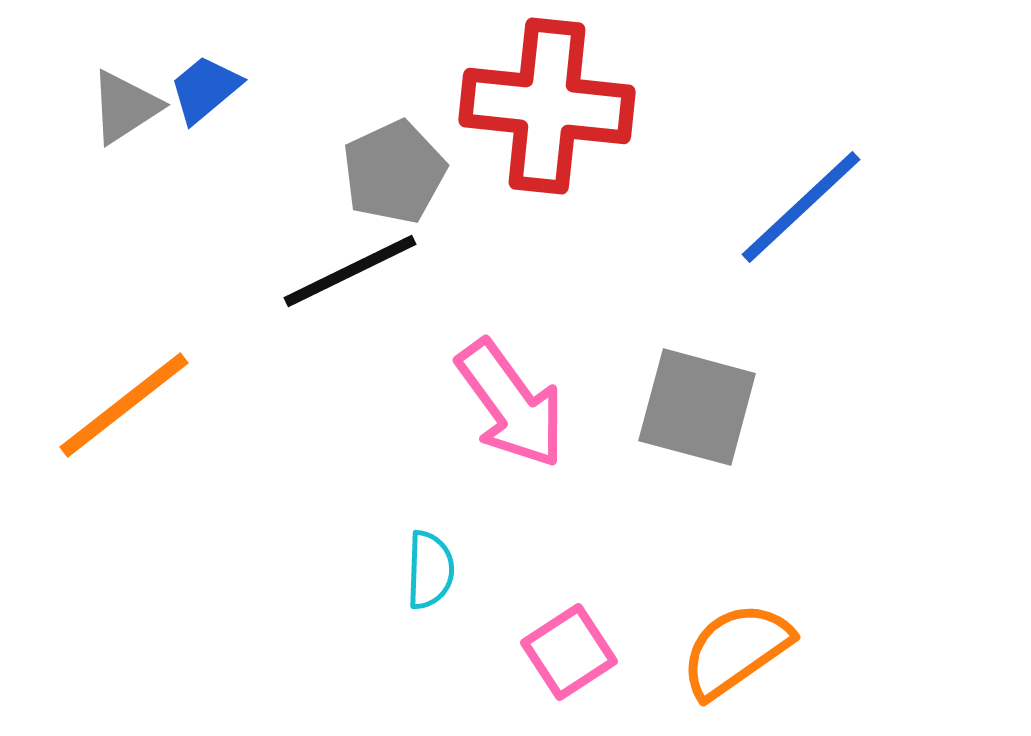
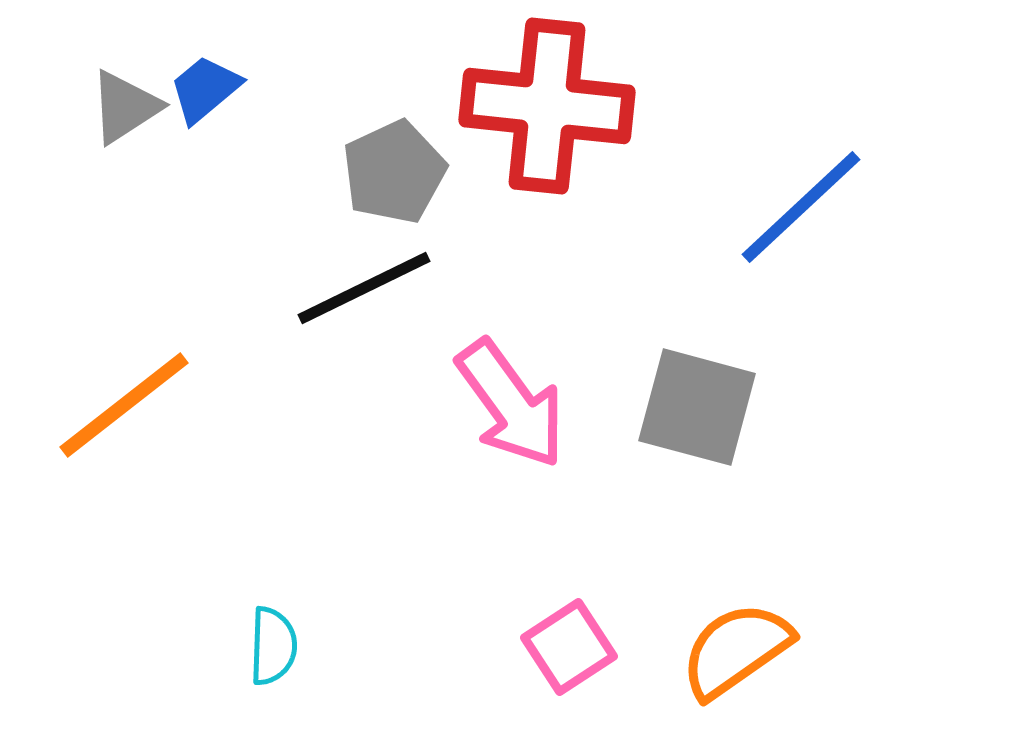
black line: moved 14 px right, 17 px down
cyan semicircle: moved 157 px left, 76 px down
pink square: moved 5 px up
